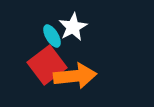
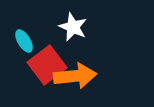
white star: rotated 20 degrees counterclockwise
cyan ellipse: moved 28 px left, 5 px down
